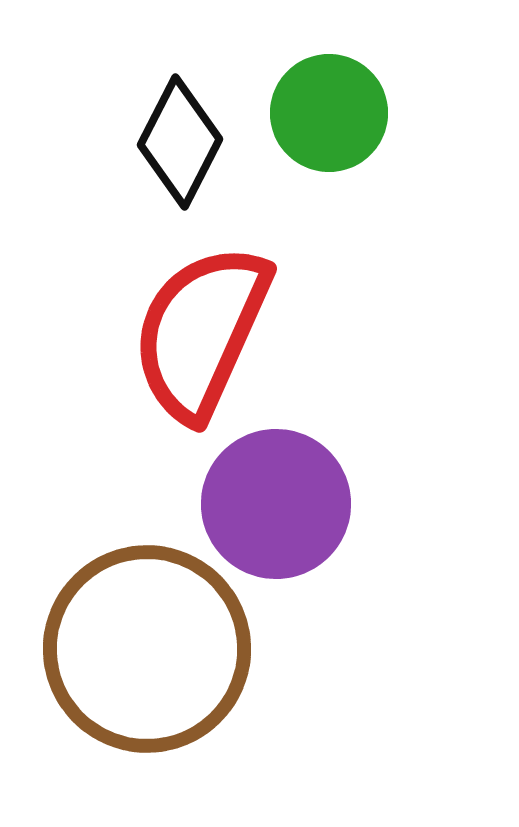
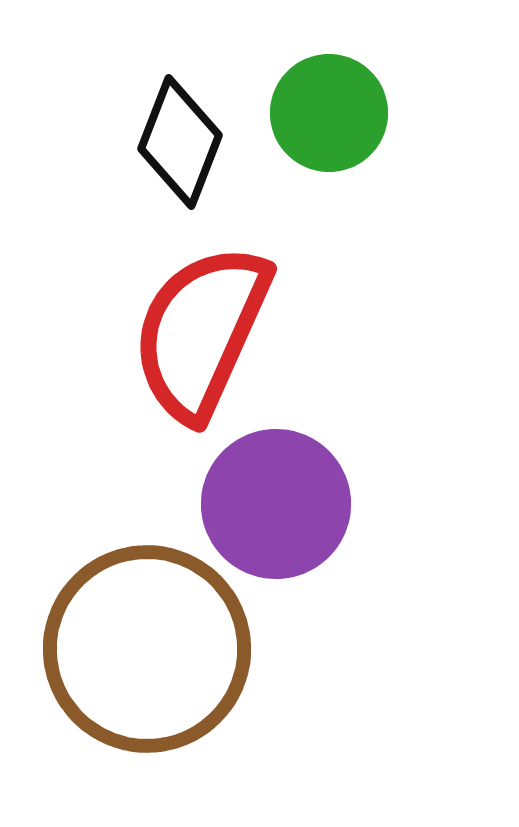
black diamond: rotated 6 degrees counterclockwise
